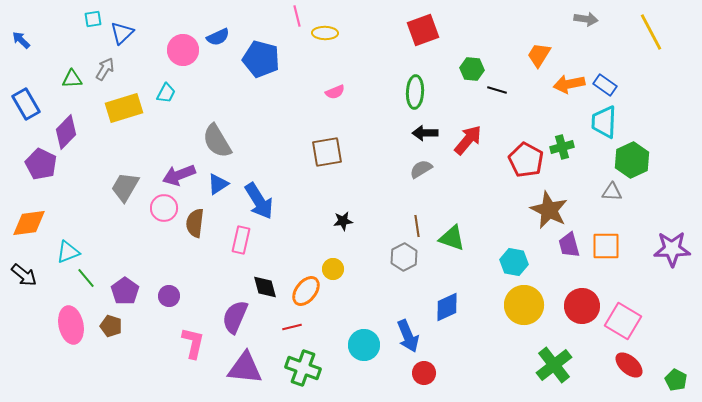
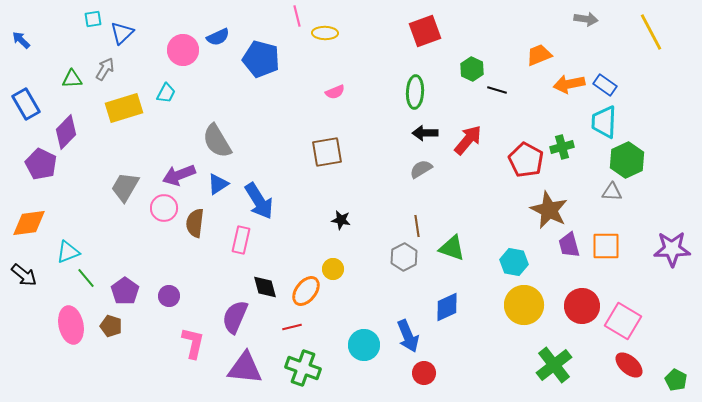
red square at (423, 30): moved 2 px right, 1 px down
orange trapezoid at (539, 55): rotated 36 degrees clockwise
green hexagon at (472, 69): rotated 20 degrees clockwise
green hexagon at (632, 160): moved 5 px left
black star at (343, 221): moved 2 px left, 1 px up; rotated 18 degrees clockwise
green triangle at (452, 238): moved 10 px down
